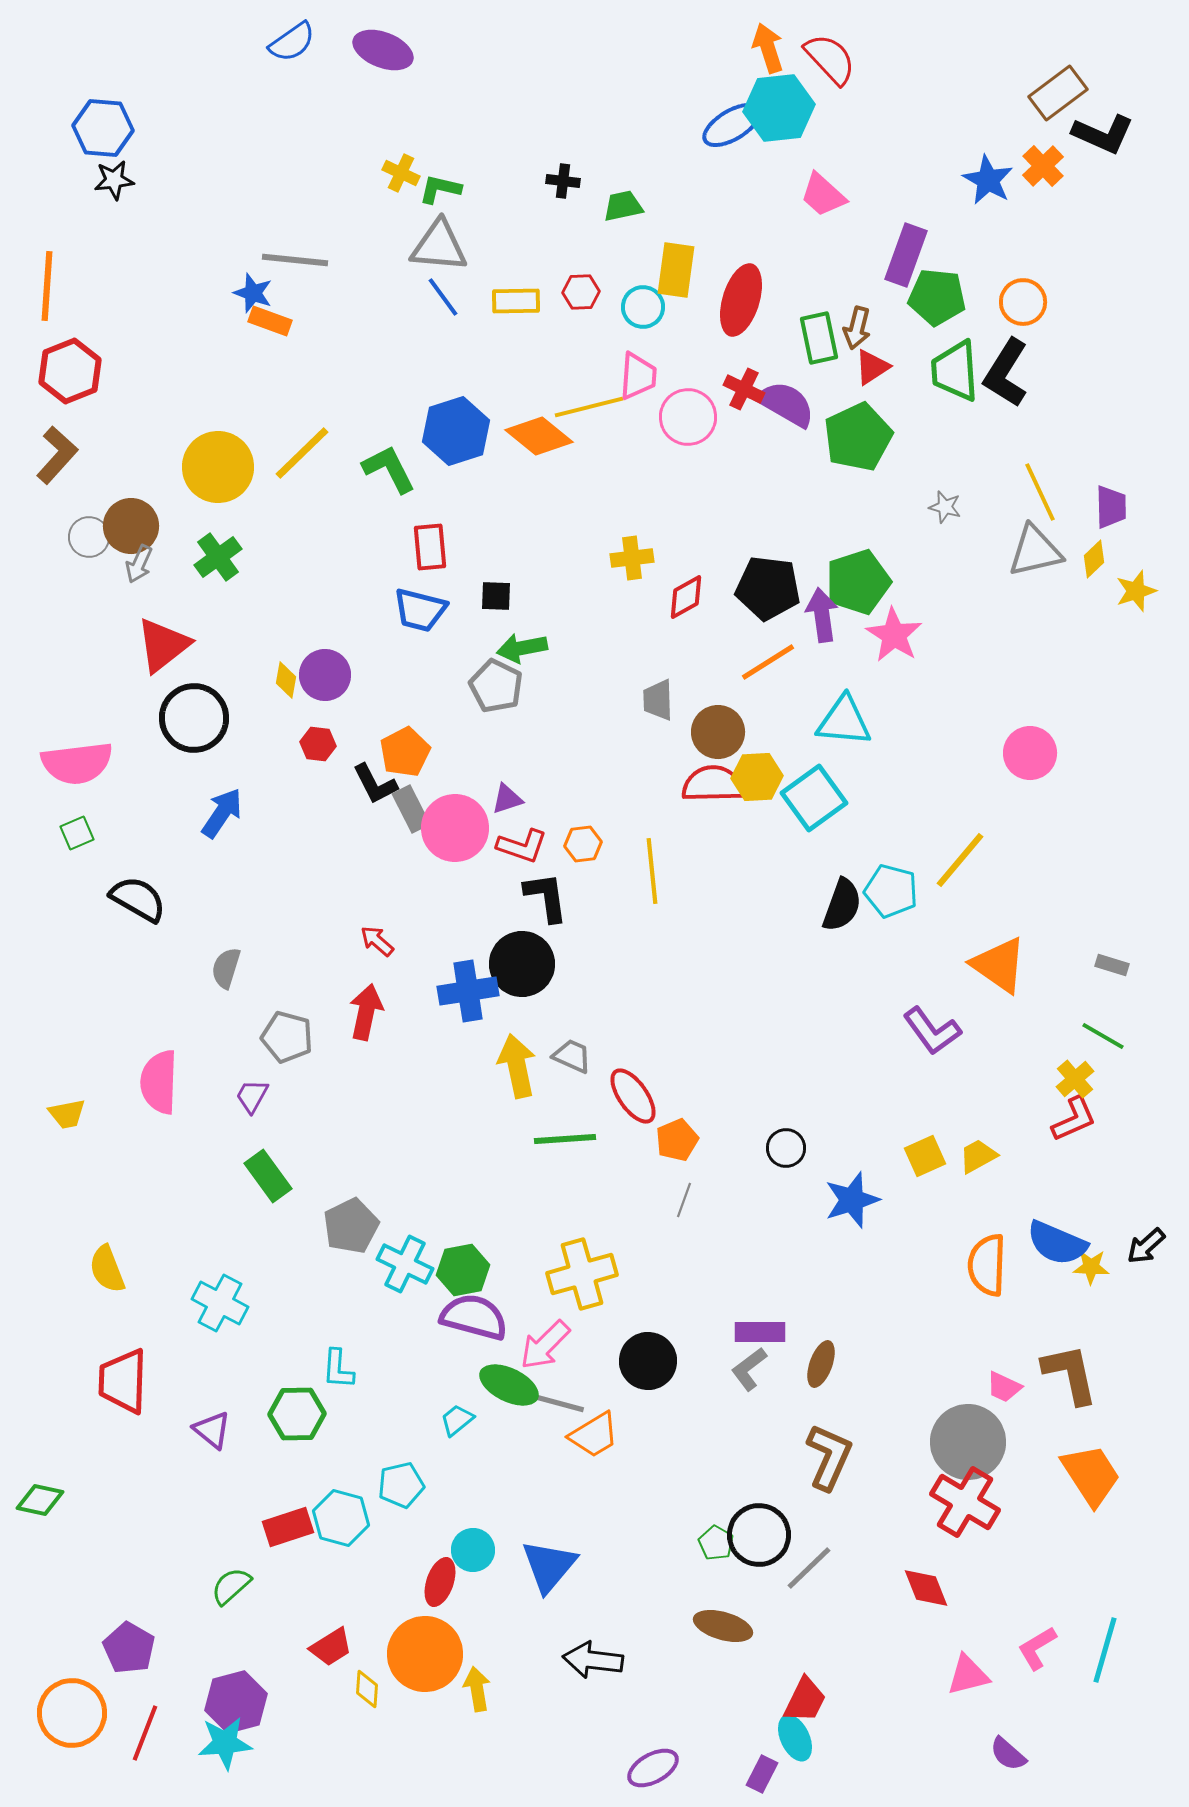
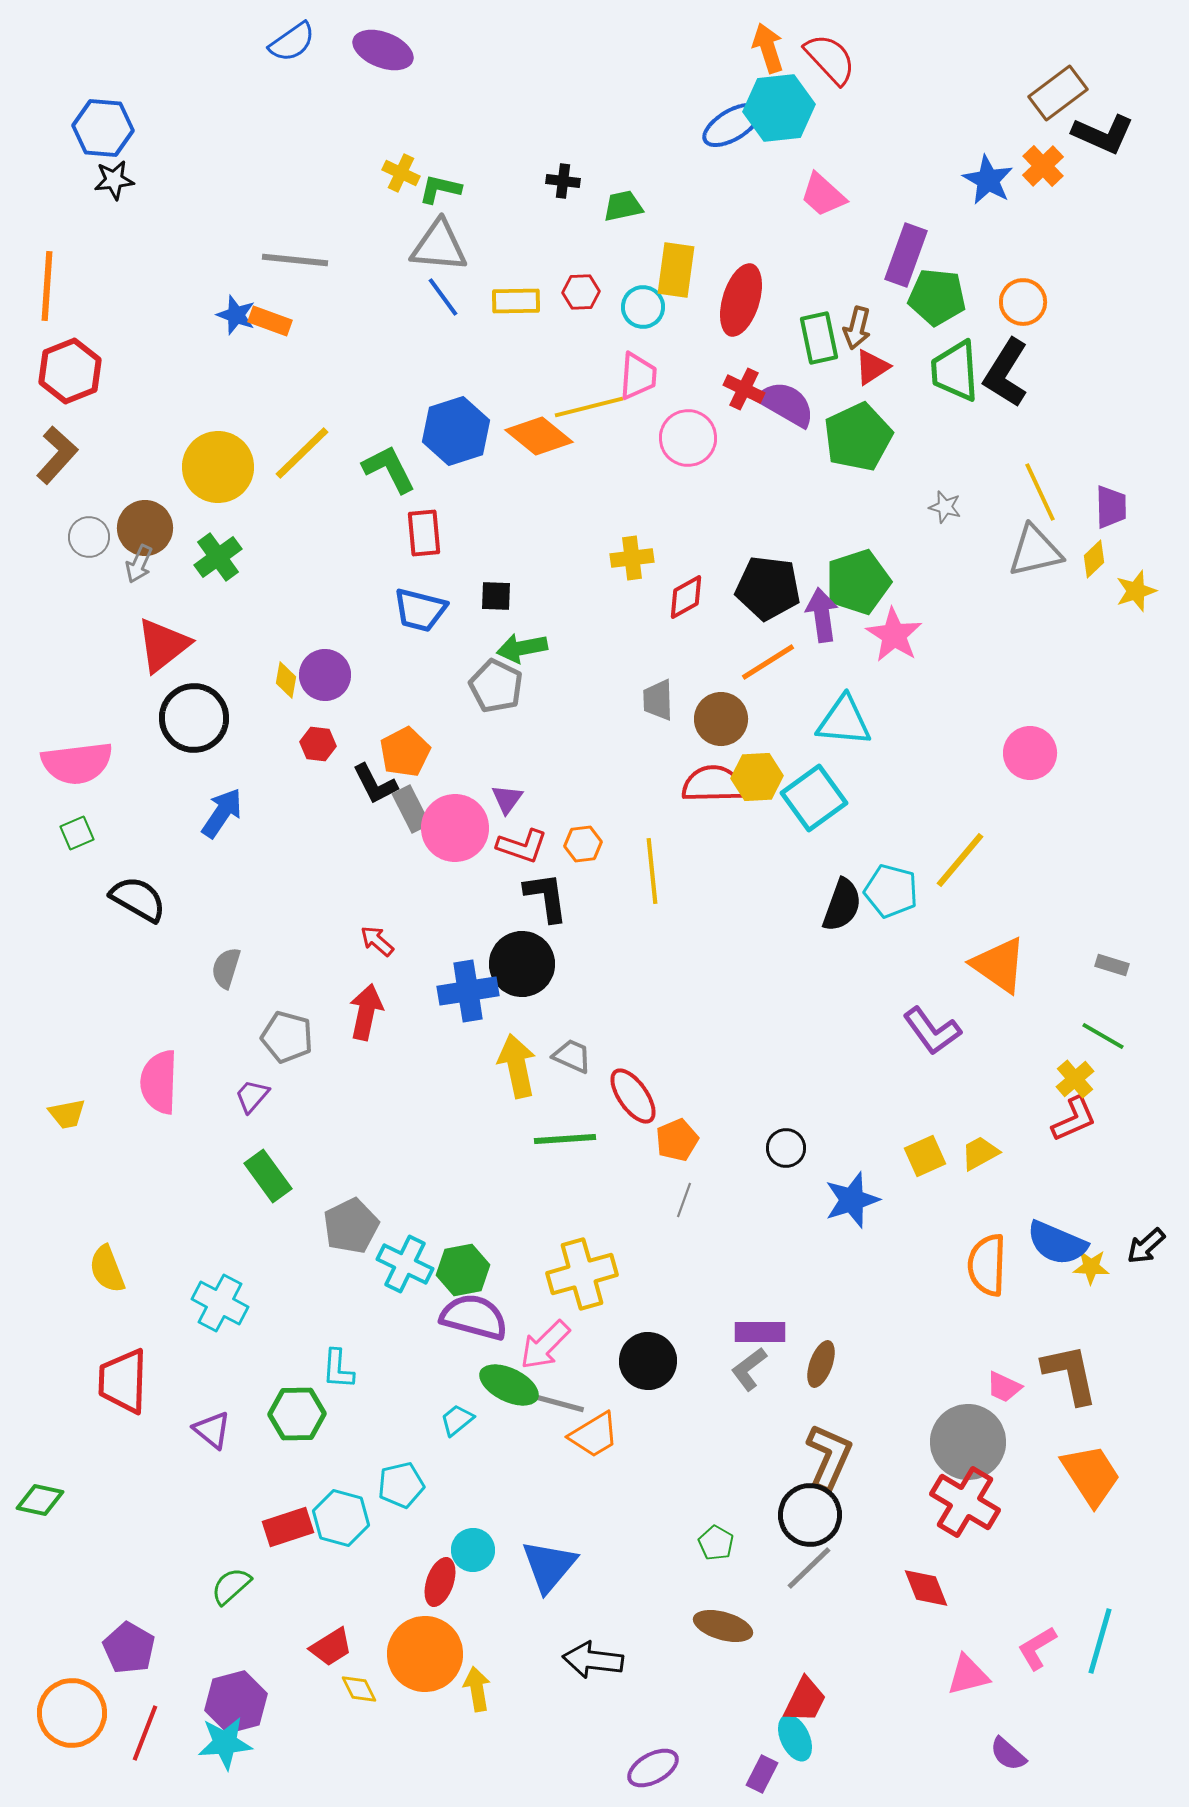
blue star at (253, 293): moved 17 px left, 22 px down
pink circle at (688, 417): moved 21 px down
brown circle at (131, 526): moved 14 px right, 2 px down
red rectangle at (430, 547): moved 6 px left, 14 px up
brown circle at (718, 732): moved 3 px right, 13 px up
purple triangle at (507, 799): rotated 36 degrees counterclockwise
purple trapezoid at (252, 1096): rotated 12 degrees clockwise
yellow trapezoid at (978, 1156): moved 2 px right, 3 px up
black circle at (759, 1535): moved 51 px right, 20 px up
cyan line at (1105, 1650): moved 5 px left, 9 px up
yellow diamond at (367, 1689): moved 8 px left; rotated 30 degrees counterclockwise
